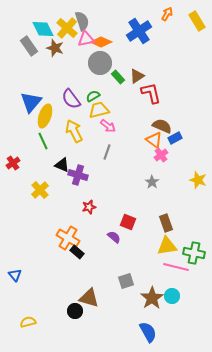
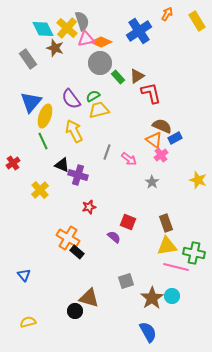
gray rectangle at (29, 46): moved 1 px left, 13 px down
pink arrow at (108, 126): moved 21 px right, 33 px down
blue triangle at (15, 275): moved 9 px right
